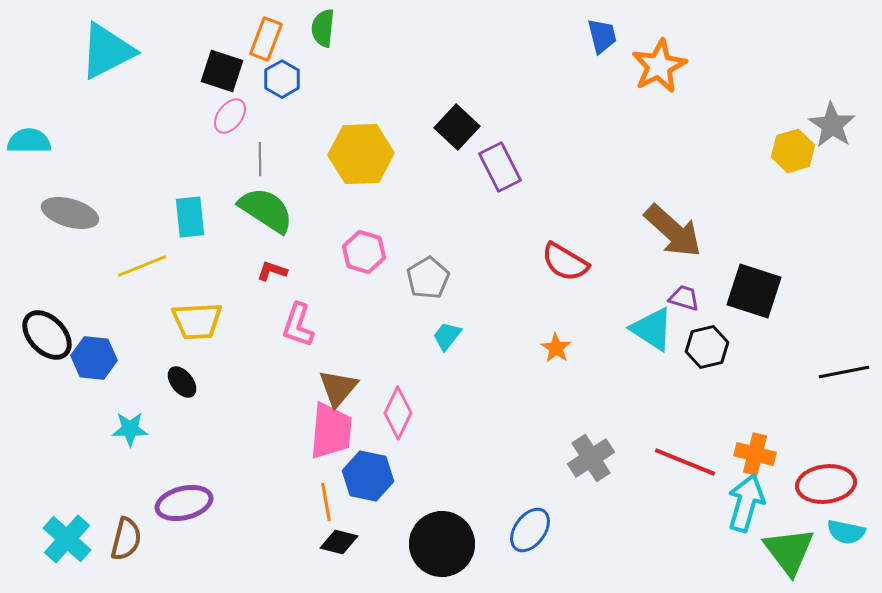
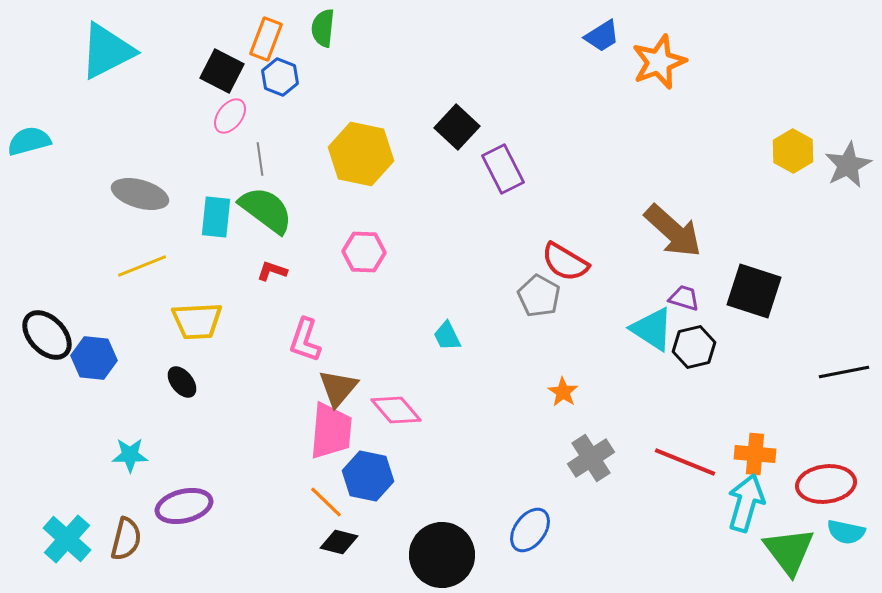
blue trapezoid at (602, 36): rotated 72 degrees clockwise
orange star at (659, 66): moved 4 px up; rotated 6 degrees clockwise
black square at (222, 71): rotated 9 degrees clockwise
blue hexagon at (282, 79): moved 2 px left, 2 px up; rotated 9 degrees counterclockwise
gray star at (832, 125): moved 16 px right, 40 px down; rotated 12 degrees clockwise
cyan semicircle at (29, 141): rotated 15 degrees counterclockwise
yellow hexagon at (793, 151): rotated 15 degrees counterclockwise
yellow hexagon at (361, 154): rotated 14 degrees clockwise
gray line at (260, 159): rotated 8 degrees counterclockwise
purple rectangle at (500, 167): moved 3 px right, 2 px down
green semicircle at (266, 210): rotated 4 degrees clockwise
gray ellipse at (70, 213): moved 70 px right, 19 px up
cyan rectangle at (190, 217): moved 26 px right; rotated 12 degrees clockwise
pink hexagon at (364, 252): rotated 15 degrees counterclockwise
gray pentagon at (428, 278): moved 111 px right, 18 px down; rotated 12 degrees counterclockwise
pink L-shape at (298, 325): moved 7 px right, 15 px down
cyan trapezoid at (447, 336): rotated 64 degrees counterclockwise
black hexagon at (707, 347): moved 13 px left
orange star at (556, 348): moved 7 px right, 44 px down
pink diamond at (398, 413): moved 2 px left, 3 px up; rotated 66 degrees counterclockwise
cyan star at (130, 429): moved 26 px down
orange cross at (755, 454): rotated 9 degrees counterclockwise
orange line at (326, 502): rotated 36 degrees counterclockwise
purple ellipse at (184, 503): moved 3 px down
black circle at (442, 544): moved 11 px down
